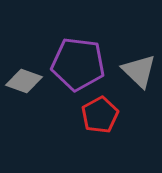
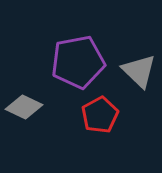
purple pentagon: moved 2 px up; rotated 18 degrees counterclockwise
gray diamond: moved 26 px down; rotated 6 degrees clockwise
